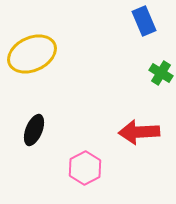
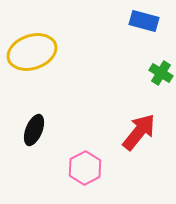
blue rectangle: rotated 52 degrees counterclockwise
yellow ellipse: moved 2 px up; rotated 6 degrees clockwise
red arrow: rotated 132 degrees clockwise
